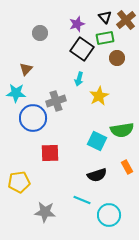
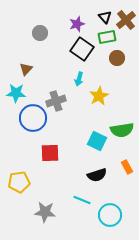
green rectangle: moved 2 px right, 1 px up
cyan circle: moved 1 px right
